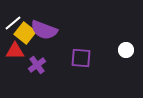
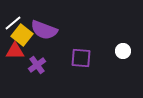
yellow square: moved 3 px left, 2 px down
white circle: moved 3 px left, 1 px down
